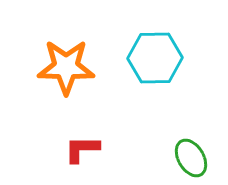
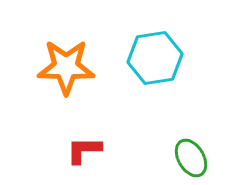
cyan hexagon: rotated 8 degrees counterclockwise
red L-shape: moved 2 px right, 1 px down
